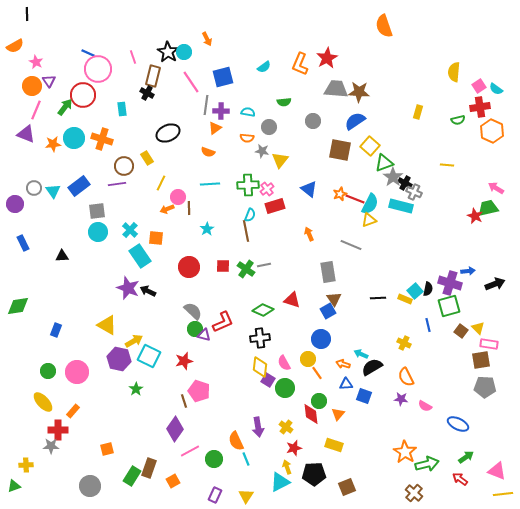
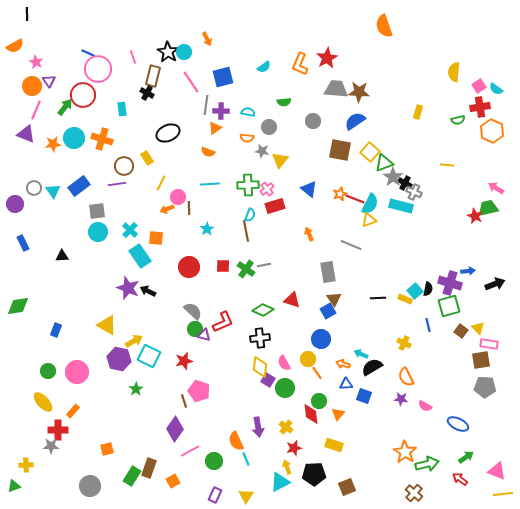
yellow square at (370, 146): moved 6 px down
green circle at (214, 459): moved 2 px down
